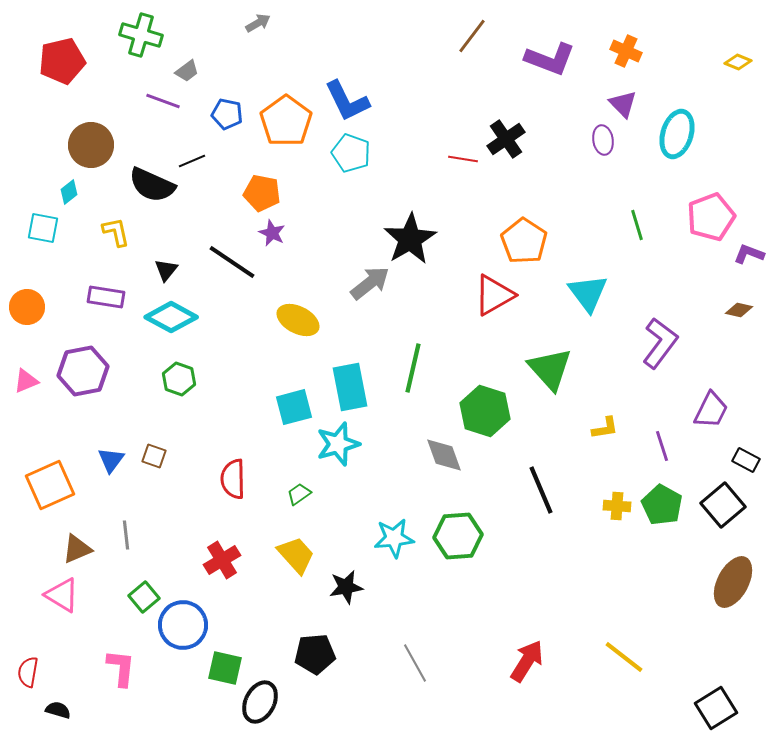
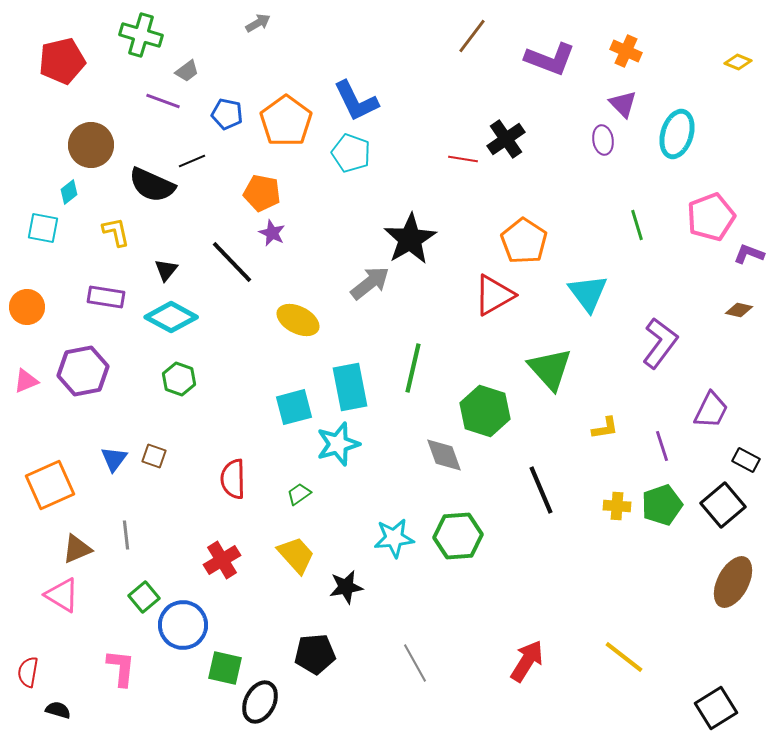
blue L-shape at (347, 101): moved 9 px right
black line at (232, 262): rotated 12 degrees clockwise
blue triangle at (111, 460): moved 3 px right, 1 px up
green pentagon at (662, 505): rotated 24 degrees clockwise
